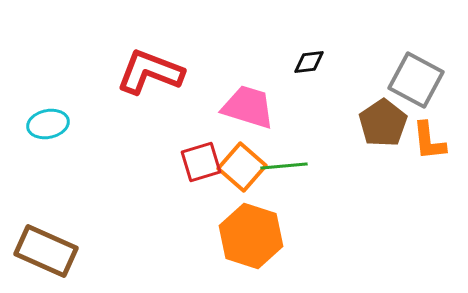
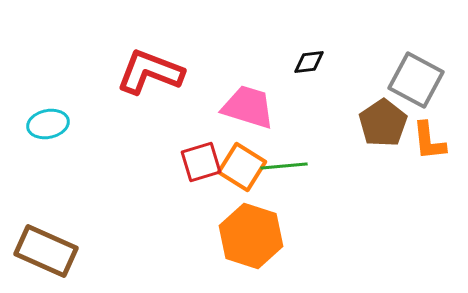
orange square: rotated 9 degrees counterclockwise
